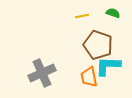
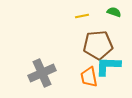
green semicircle: moved 1 px right, 1 px up
brown pentagon: rotated 24 degrees counterclockwise
